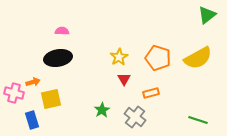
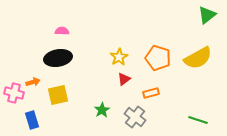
red triangle: rotated 24 degrees clockwise
yellow square: moved 7 px right, 4 px up
